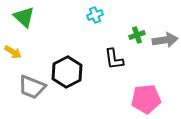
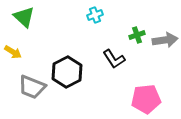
black L-shape: rotated 25 degrees counterclockwise
